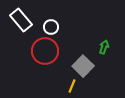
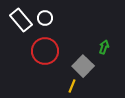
white circle: moved 6 px left, 9 px up
